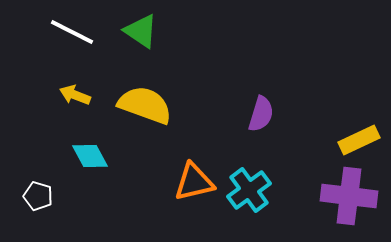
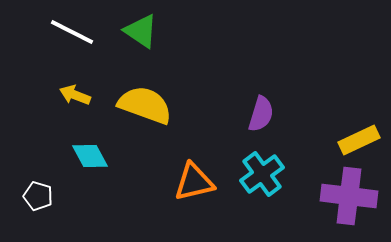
cyan cross: moved 13 px right, 16 px up
